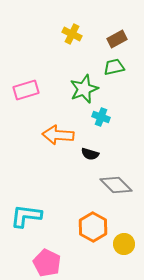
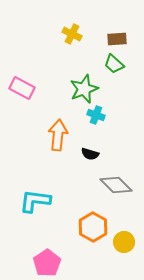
brown rectangle: rotated 24 degrees clockwise
green trapezoid: moved 3 px up; rotated 125 degrees counterclockwise
pink rectangle: moved 4 px left, 2 px up; rotated 45 degrees clockwise
cyan cross: moved 5 px left, 2 px up
orange arrow: rotated 92 degrees clockwise
cyan L-shape: moved 9 px right, 15 px up
yellow circle: moved 2 px up
pink pentagon: rotated 12 degrees clockwise
